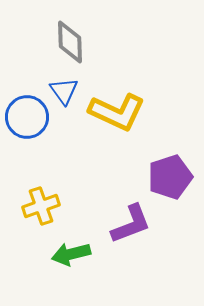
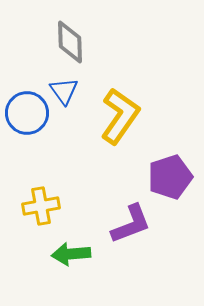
yellow L-shape: moved 3 px right, 4 px down; rotated 80 degrees counterclockwise
blue circle: moved 4 px up
yellow cross: rotated 9 degrees clockwise
green arrow: rotated 9 degrees clockwise
